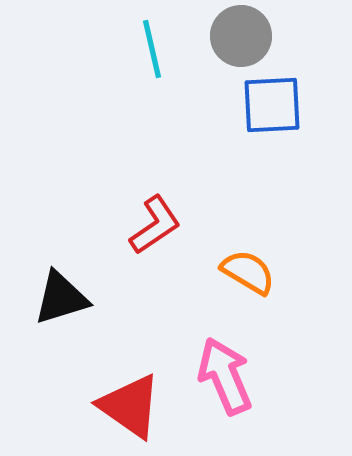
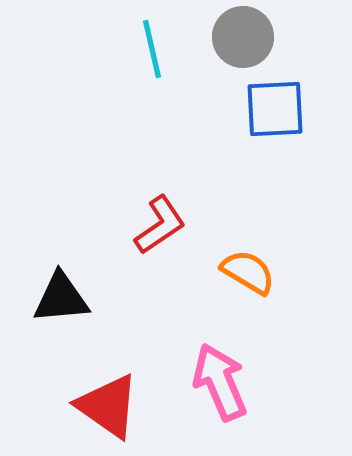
gray circle: moved 2 px right, 1 px down
blue square: moved 3 px right, 4 px down
red L-shape: moved 5 px right
black triangle: rotated 12 degrees clockwise
pink arrow: moved 5 px left, 6 px down
red triangle: moved 22 px left
